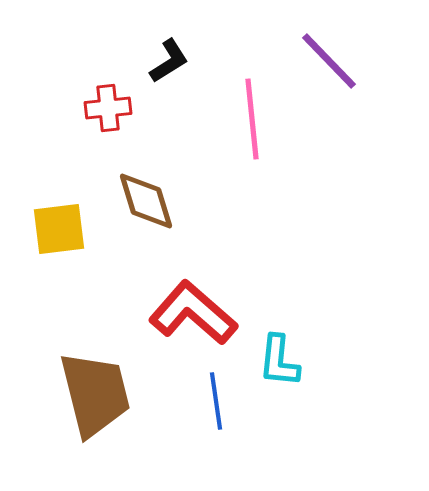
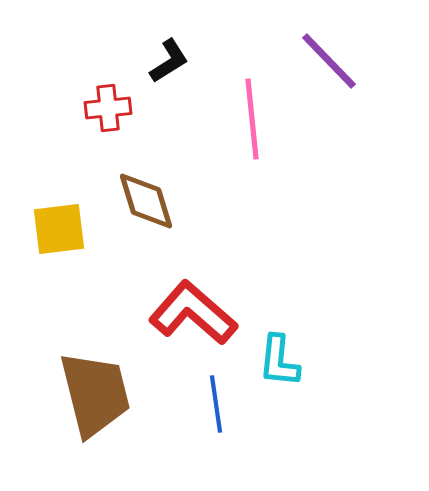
blue line: moved 3 px down
